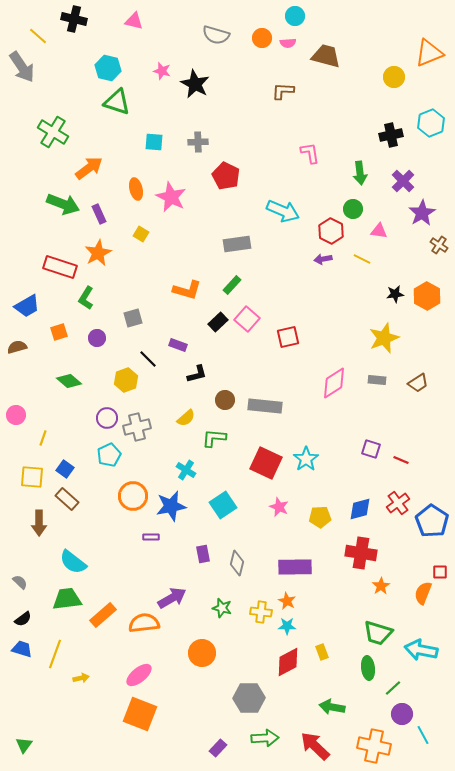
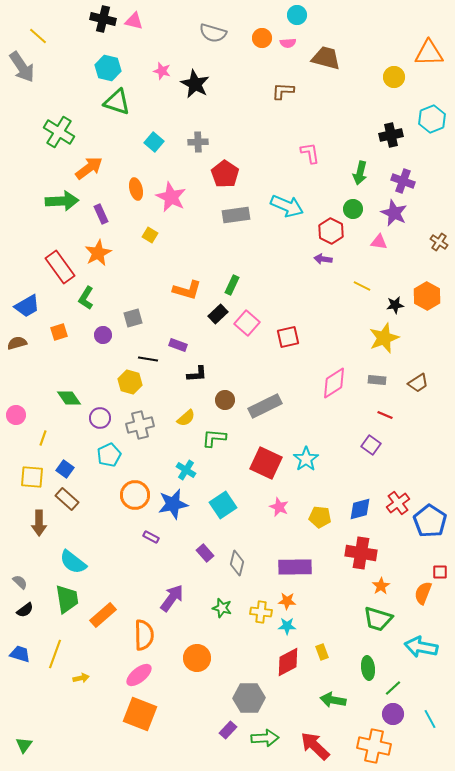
cyan circle at (295, 16): moved 2 px right, 1 px up
black cross at (74, 19): moved 29 px right
gray semicircle at (216, 35): moved 3 px left, 2 px up
orange triangle at (429, 53): rotated 20 degrees clockwise
brown trapezoid at (326, 56): moved 2 px down
cyan hexagon at (431, 123): moved 1 px right, 4 px up
green cross at (53, 132): moved 6 px right
cyan square at (154, 142): rotated 36 degrees clockwise
green arrow at (360, 173): rotated 20 degrees clockwise
red pentagon at (226, 176): moved 1 px left, 2 px up; rotated 8 degrees clockwise
purple cross at (403, 181): rotated 25 degrees counterclockwise
green arrow at (63, 204): moved 1 px left, 3 px up; rotated 24 degrees counterclockwise
cyan arrow at (283, 211): moved 4 px right, 5 px up
purple star at (422, 213): moved 28 px left; rotated 16 degrees counterclockwise
purple rectangle at (99, 214): moved 2 px right
pink triangle at (379, 231): moved 11 px down
yellow square at (141, 234): moved 9 px right, 1 px down
gray rectangle at (237, 244): moved 1 px left, 29 px up
brown cross at (439, 245): moved 3 px up
purple arrow at (323, 259): rotated 18 degrees clockwise
yellow line at (362, 259): moved 27 px down
red rectangle at (60, 267): rotated 36 degrees clockwise
green rectangle at (232, 285): rotated 18 degrees counterclockwise
black star at (395, 294): moved 11 px down
pink square at (247, 319): moved 4 px down
black rectangle at (218, 322): moved 8 px up
purple circle at (97, 338): moved 6 px right, 3 px up
brown semicircle at (17, 347): moved 4 px up
black line at (148, 359): rotated 36 degrees counterclockwise
black L-shape at (197, 374): rotated 10 degrees clockwise
yellow hexagon at (126, 380): moved 4 px right, 2 px down; rotated 25 degrees counterclockwise
green diamond at (69, 381): moved 17 px down; rotated 15 degrees clockwise
gray rectangle at (265, 406): rotated 32 degrees counterclockwise
purple circle at (107, 418): moved 7 px left
gray cross at (137, 427): moved 3 px right, 2 px up
purple square at (371, 449): moved 4 px up; rotated 18 degrees clockwise
red line at (401, 460): moved 16 px left, 45 px up
orange circle at (133, 496): moved 2 px right, 1 px up
blue star at (171, 506): moved 2 px right, 2 px up
yellow pentagon at (320, 517): rotated 10 degrees clockwise
blue pentagon at (432, 521): moved 2 px left
purple rectangle at (151, 537): rotated 28 degrees clockwise
purple rectangle at (203, 554): moved 2 px right, 1 px up; rotated 30 degrees counterclockwise
purple arrow at (172, 598): rotated 24 degrees counterclockwise
green trapezoid at (67, 599): rotated 88 degrees clockwise
orange star at (287, 601): rotated 24 degrees counterclockwise
black semicircle at (23, 619): moved 2 px right, 9 px up
orange semicircle at (144, 623): moved 12 px down; rotated 96 degrees clockwise
green trapezoid at (378, 633): moved 14 px up
blue trapezoid at (22, 649): moved 2 px left, 5 px down
cyan arrow at (421, 650): moved 3 px up
orange circle at (202, 653): moved 5 px left, 5 px down
green arrow at (332, 707): moved 1 px right, 7 px up
purple circle at (402, 714): moved 9 px left
cyan line at (423, 735): moved 7 px right, 16 px up
purple rectangle at (218, 748): moved 10 px right, 18 px up
